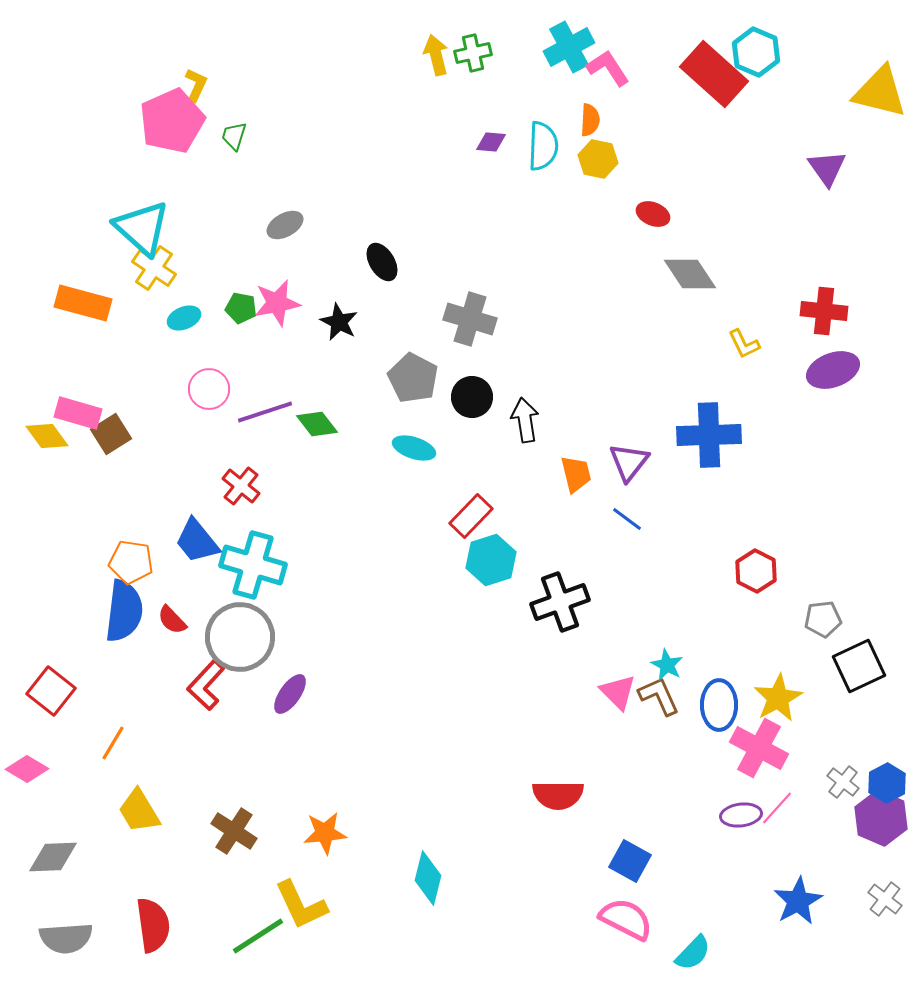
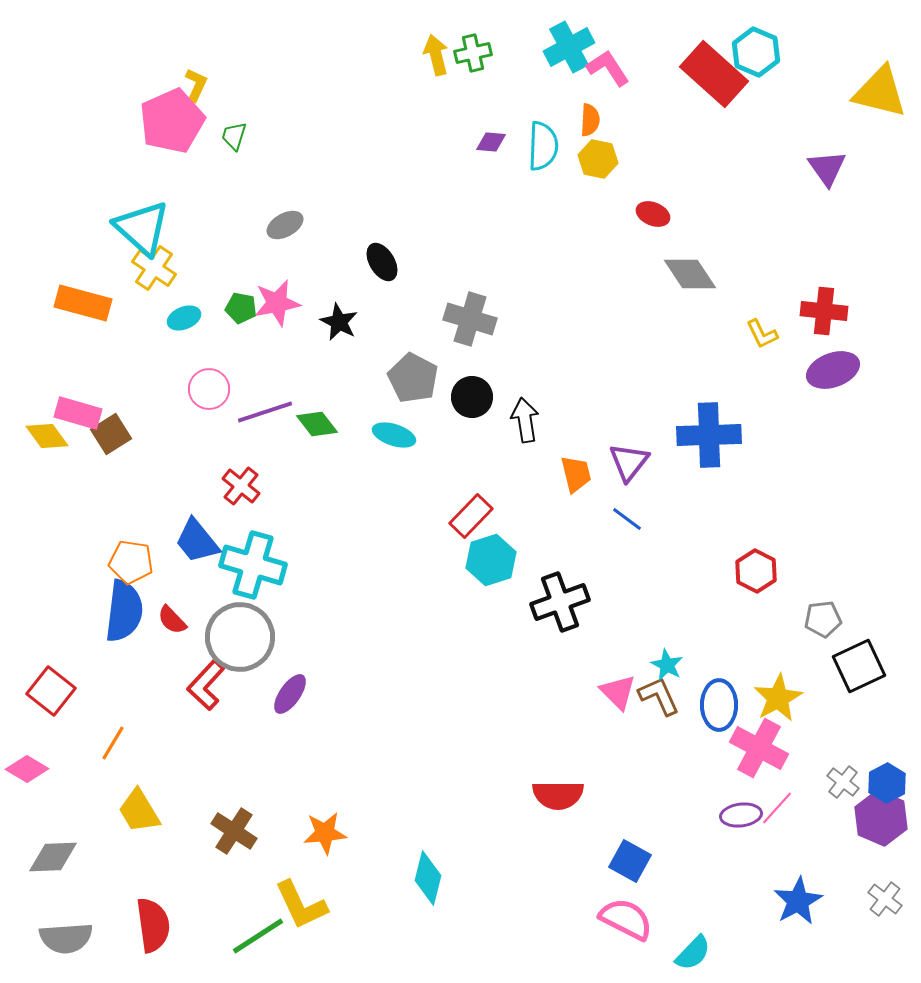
yellow L-shape at (744, 344): moved 18 px right, 10 px up
cyan ellipse at (414, 448): moved 20 px left, 13 px up
